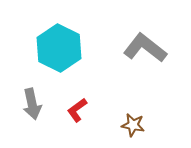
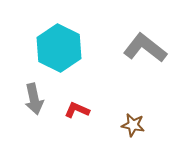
gray arrow: moved 2 px right, 5 px up
red L-shape: rotated 60 degrees clockwise
